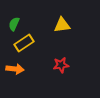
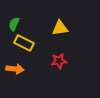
yellow triangle: moved 2 px left, 3 px down
yellow rectangle: rotated 60 degrees clockwise
red star: moved 2 px left, 4 px up
